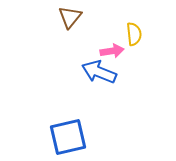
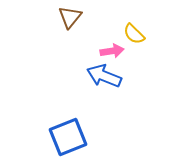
yellow semicircle: rotated 140 degrees clockwise
blue arrow: moved 5 px right, 4 px down
blue square: rotated 9 degrees counterclockwise
